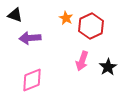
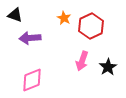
orange star: moved 2 px left
